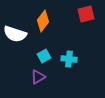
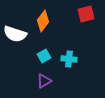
purple triangle: moved 6 px right, 4 px down
